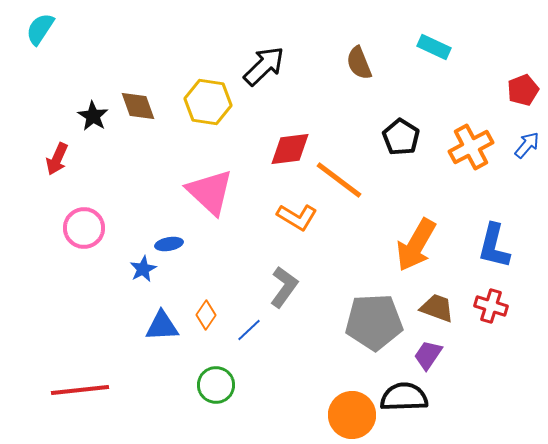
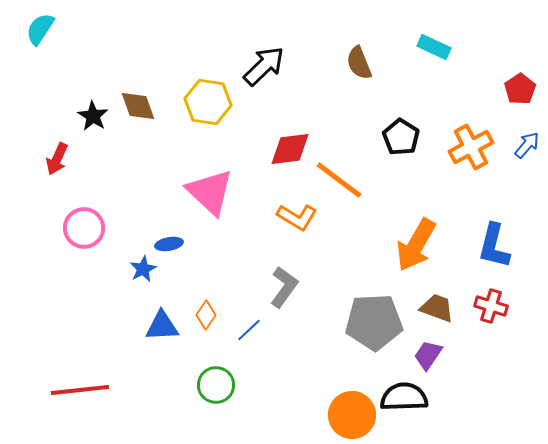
red pentagon: moved 3 px left, 1 px up; rotated 12 degrees counterclockwise
